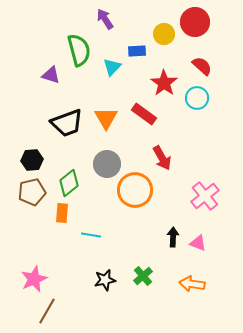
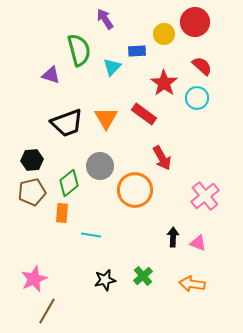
gray circle: moved 7 px left, 2 px down
